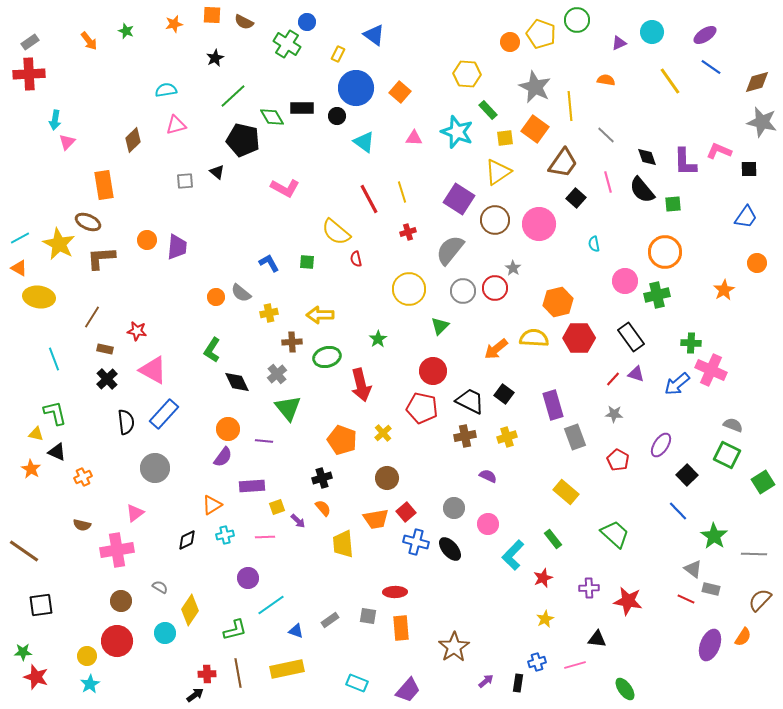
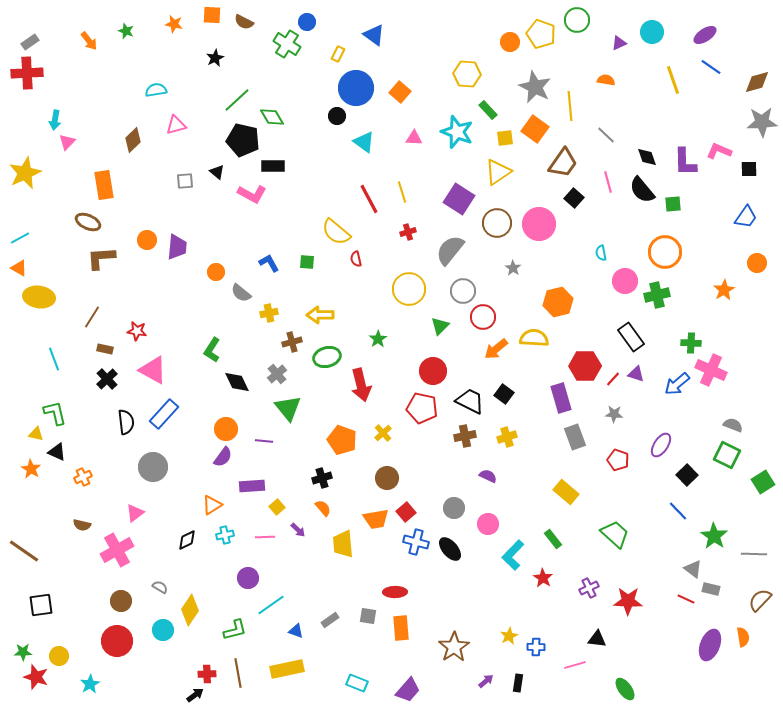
orange star at (174, 24): rotated 24 degrees clockwise
red cross at (29, 74): moved 2 px left, 1 px up
yellow line at (670, 81): moved 3 px right, 1 px up; rotated 16 degrees clockwise
cyan semicircle at (166, 90): moved 10 px left
green line at (233, 96): moved 4 px right, 4 px down
black rectangle at (302, 108): moved 29 px left, 58 px down
gray star at (762, 122): rotated 16 degrees counterclockwise
pink L-shape at (285, 188): moved 33 px left, 6 px down
black square at (576, 198): moved 2 px left
brown circle at (495, 220): moved 2 px right, 3 px down
yellow star at (59, 244): moved 34 px left, 71 px up; rotated 20 degrees clockwise
cyan semicircle at (594, 244): moved 7 px right, 9 px down
red circle at (495, 288): moved 12 px left, 29 px down
orange circle at (216, 297): moved 25 px up
red hexagon at (579, 338): moved 6 px right, 28 px down
brown cross at (292, 342): rotated 12 degrees counterclockwise
purple rectangle at (553, 405): moved 8 px right, 7 px up
orange circle at (228, 429): moved 2 px left
red pentagon at (618, 460): rotated 10 degrees counterclockwise
gray circle at (155, 468): moved 2 px left, 1 px up
yellow square at (277, 507): rotated 21 degrees counterclockwise
purple arrow at (298, 521): moved 9 px down
pink cross at (117, 550): rotated 20 degrees counterclockwise
red star at (543, 578): rotated 18 degrees counterclockwise
purple cross at (589, 588): rotated 24 degrees counterclockwise
red star at (628, 601): rotated 8 degrees counterclockwise
yellow star at (545, 619): moved 36 px left, 17 px down
cyan circle at (165, 633): moved 2 px left, 3 px up
orange semicircle at (743, 637): rotated 42 degrees counterclockwise
yellow circle at (87, 656): moved 28 px left
blue cross at (537, 662): moved 1 px left, 15 px up; rotated 18 degrees clockwise
